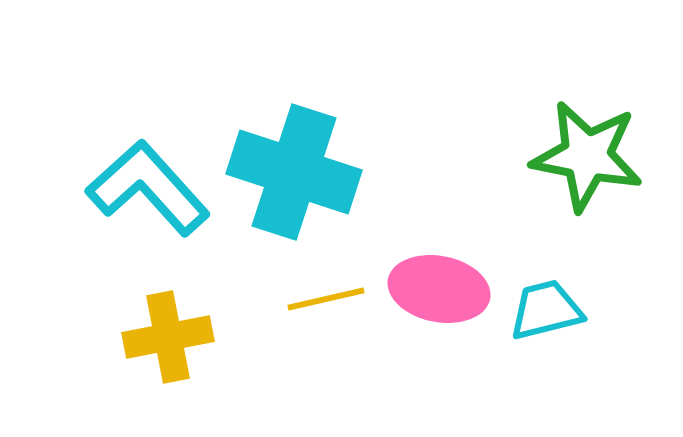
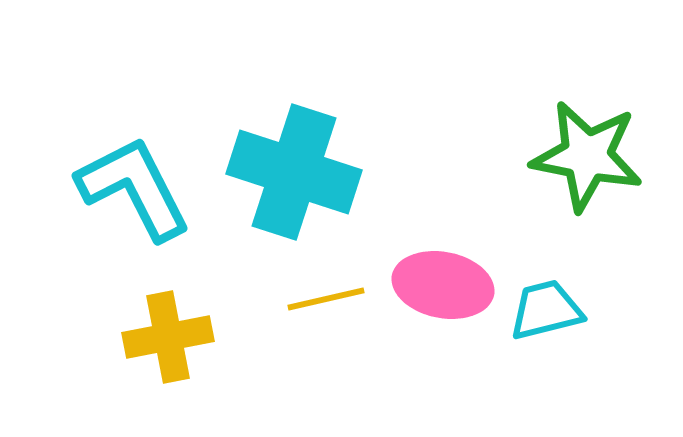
cyan L-shape: moved 14 px left; rotated 15 degrees clockwise
pink ellipse: moved 4 px right, 4 px up
